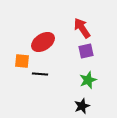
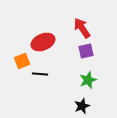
red ellipse: rotated 10 degrees clockwise
orange square: rotated 28 degrees counterclockwise
